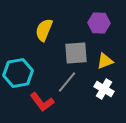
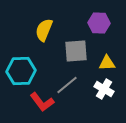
gray square: moved 2 px up
yellow triangle: moved 2 px right, 2 px down; rotated 18 degrees clockwise
cyan hexagon: moved 3 px right, 2 px up; rotated 8 degrees clockwise
gray line: moved 3 px down; rotated 10 degrees clockwise
